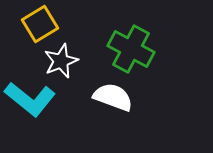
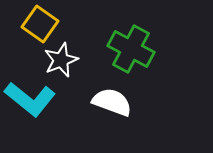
yellow square: rotated 24 degrees counterclockwise
white star: moved 1 px up
white semicircle: moved 1 px left, 5 px down
